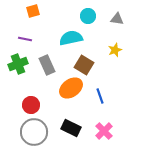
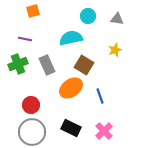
gray circle: moved 2 px left
